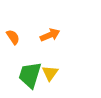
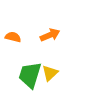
orange semicircle: rotated 42 degrees counterclockwise
yellow triangle: rotated 12 degrees clockwise
